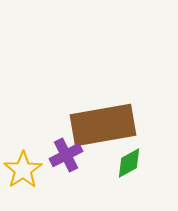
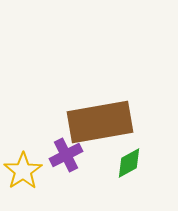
brown rectangle: moved 3 px left, 3 px up
yellow star: moved 1 px down
